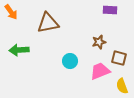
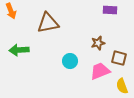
orange arrow: moved 1 px up; rotated 14 degrees clockwise
brown star: moved 1 px left, 1 px down
